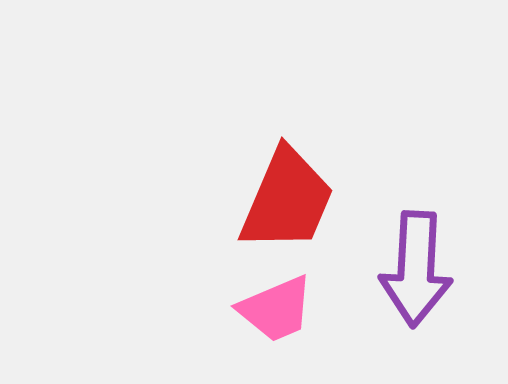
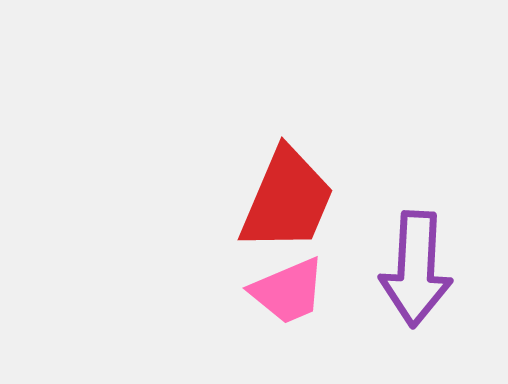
pink trapezoid: moved 12 px right, 18 px up
